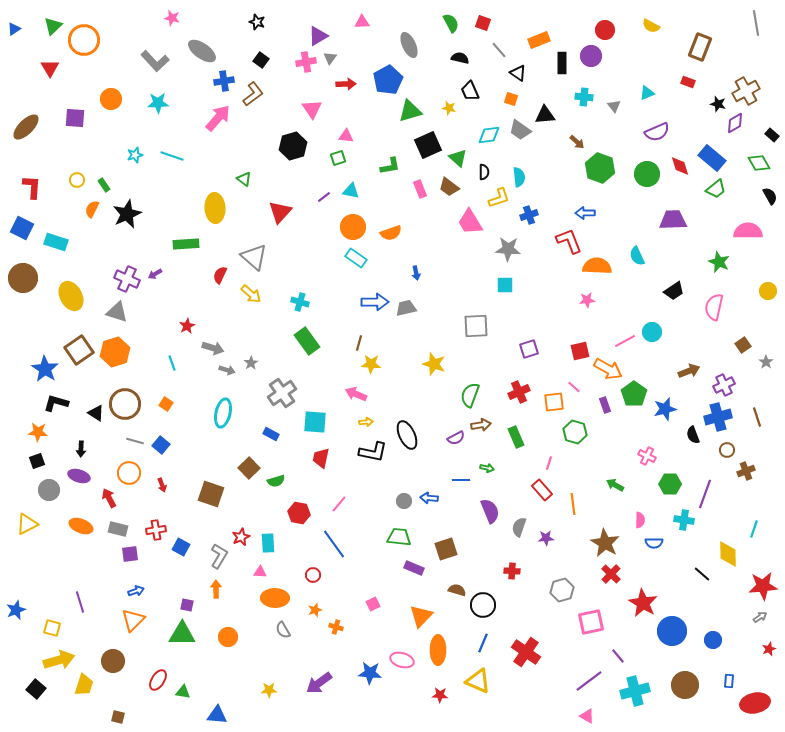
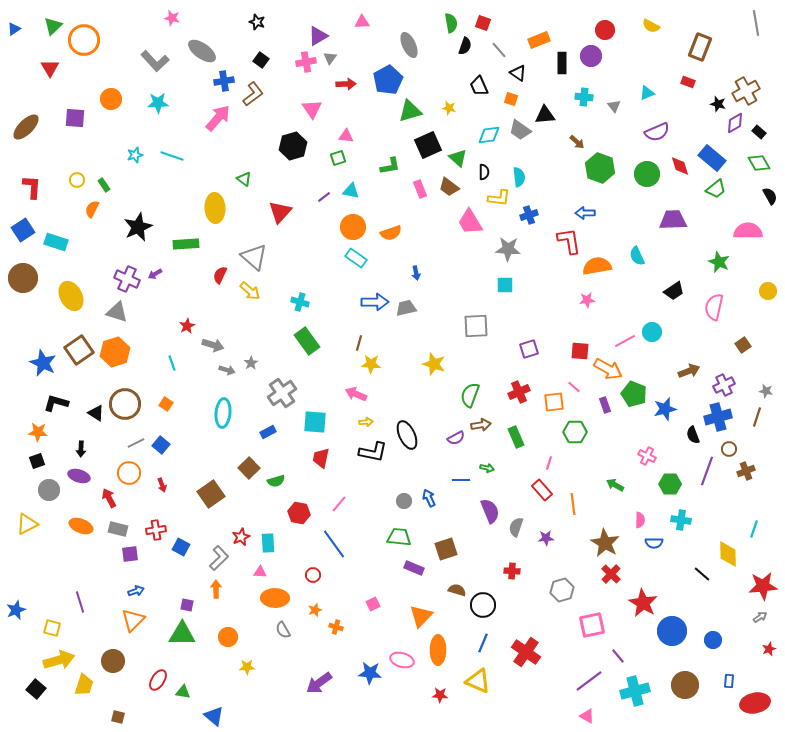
green semicircle at (451, 23): rotated 18 degrees clockwise
black semicircle at (460, 58): moved 5 px right, 12 px up; rotated 96 degrees clockwise
black trapezoid at (470, 91): moved 9 px right, 5 px up
black rectangle at (772, 135): moved 13 px left, 3 px up
yellow L-shape at (499, 198): rotated 25 degrees clockwise
black star at (127, 214): moved 11 px right, 13 px down
blue square at (22, 228): moved 1 px right, 2 px down; rotated 30 degrees clockwise
red L-shape at (569, 241): rotated 12 degrees clockwise
orange semicircle at (597, 266): rotated 12 degrees counterclockwise
yellow arrow at (251, 294): moved 1 px left, 3 px up
gray arrow at (213, 348): moved 3 px up
red square at (580, 351): rotated 18 degrees clockwise
gray star at (766, 362): moved 29 px down; rotated 24 degrees counterclockwise
blue star at (45, 369): moved 2 px left, 6 px up; rotated 8 degrees counterclockwise
green pentagon at (634, 394): rotated 15 degrees counterclockwise
cyan ellipse at (223, 413): rotated 8 degrees counterclockwise
brown line at (757, 417): rotated 36 degrees clockwise
green hexagon at (575, 432): rotated 15 degrees counterclockwise
blue rectangle at (271, 434): moved 3 px left, 2 px up; rotated 56 degrees counterclockwise
gray line at (135, 441): moved 1 px right, 2 px down; rotated 42 degrees counterclockwise
brown circle at (727, 450): moved 2 px right, 1 px up
brown square at (211, 494): rotated 36 degrees clockwise
purple line at (705, 494): moved 2 px right, 23 px up
blue arrow at (429, 498): rotated 60 degrees clockwise
cyan cross at (684, 520): moved 3 px left
gray semicircle at (519, 527): moved 3 px left
gray L-shape at (219, 556): moved 2 px down; rotated 15 degrees clockwise
pink square at (591, 622): moved 1 px right, 3 px down
yellow star at (269, 690): moved 22 px left, 23 px up
blue triangle at (217, 715): moved 3 px left, 1 px down; rotated 35 degrees clockwise
